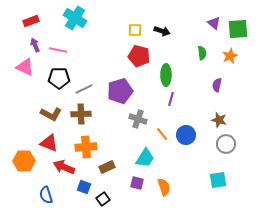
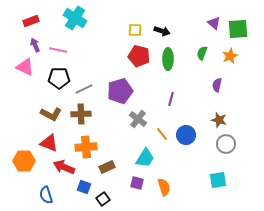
green semicircle: rotated 152 degrees counterclockwise
green ellipse: moved 2 px right, 16 px up
gray cross: rotated 18 degrees clockwise
